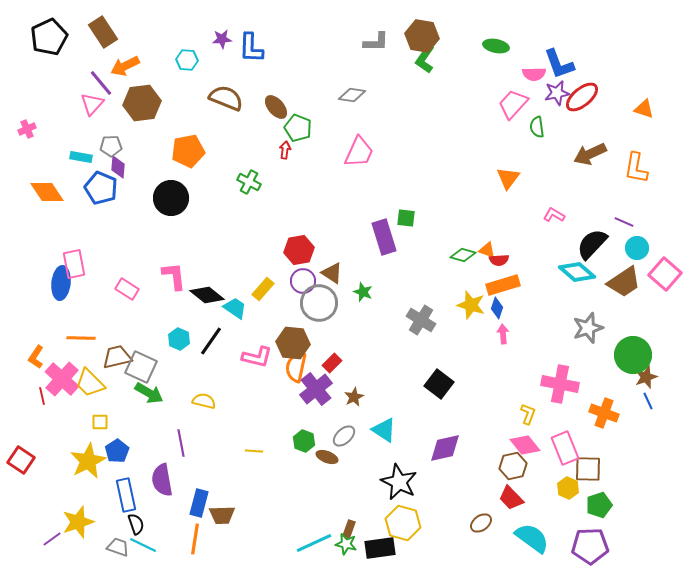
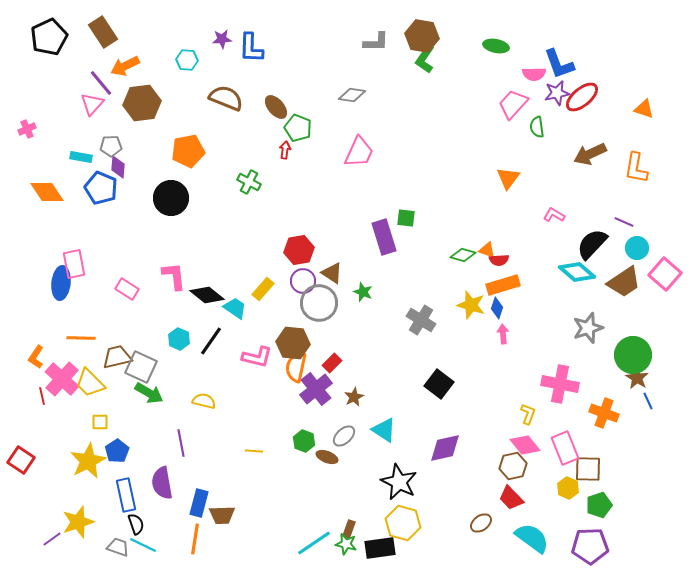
brown star at (646, 377): moved 9 px left, 1 px down; rotated 20 degrees counterclockwise
purple semicircle at (162, 480): moved 3 px down
cyan line at (314, 543): rotated 9 degrees counterclockwise
